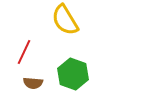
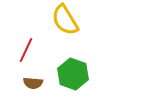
red line: moved 2 px right, 2 px up
